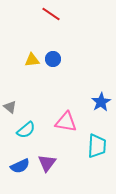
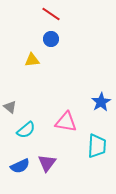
blue circle: moved 2 px left, 20 px up
